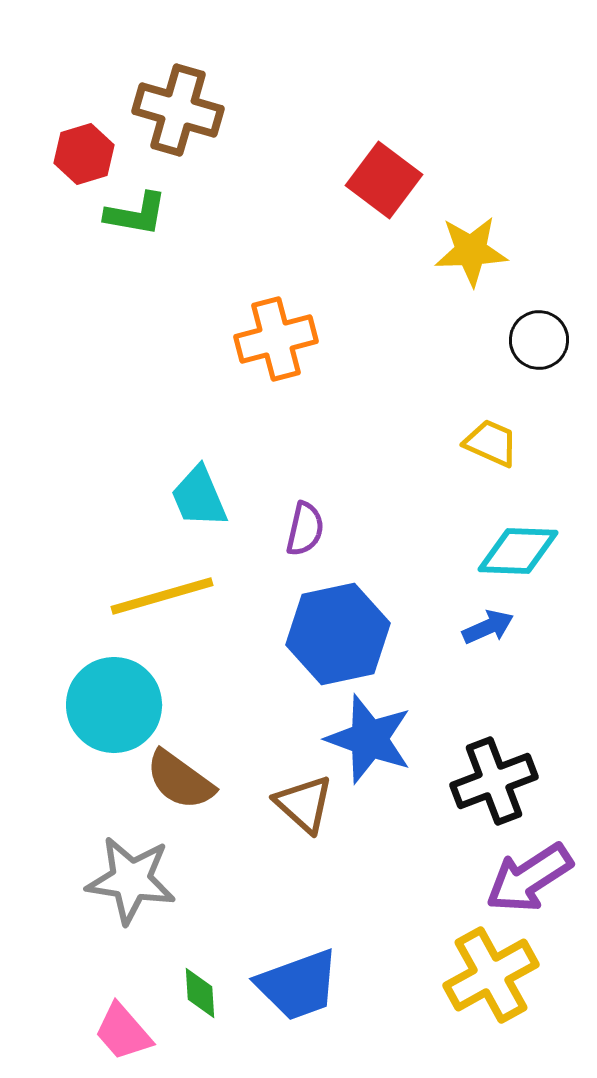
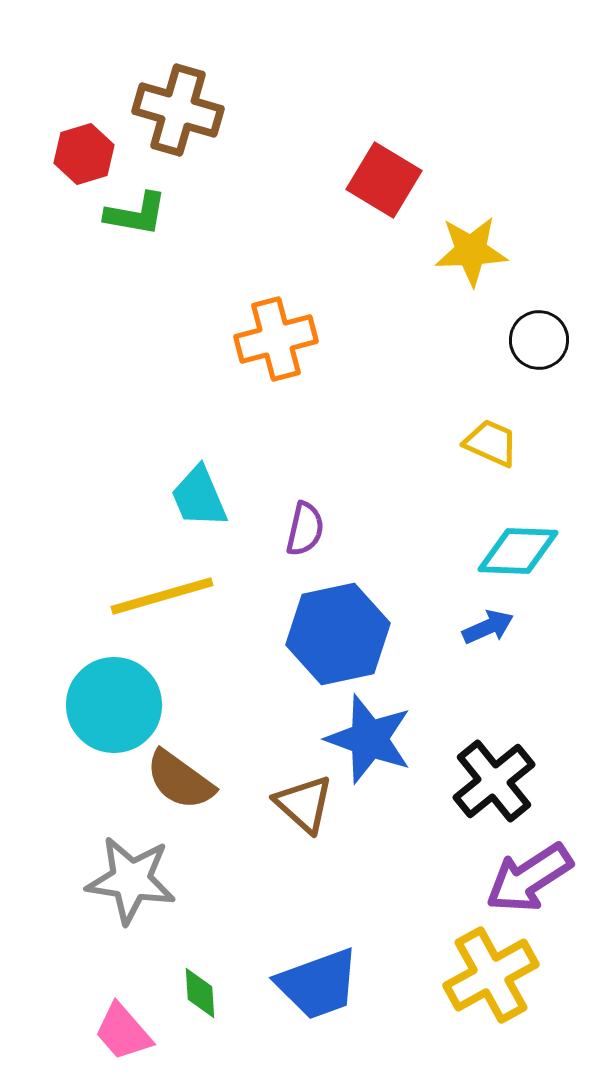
red square: rotated 6 degrees counterclockwise
black cross: rotated 18 degrees counterclockwise
blue trapezoid: moved 20 px right, 1 px up
